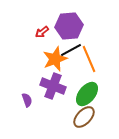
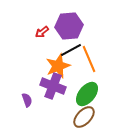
orange star: moved 3 px right, 7 px down
